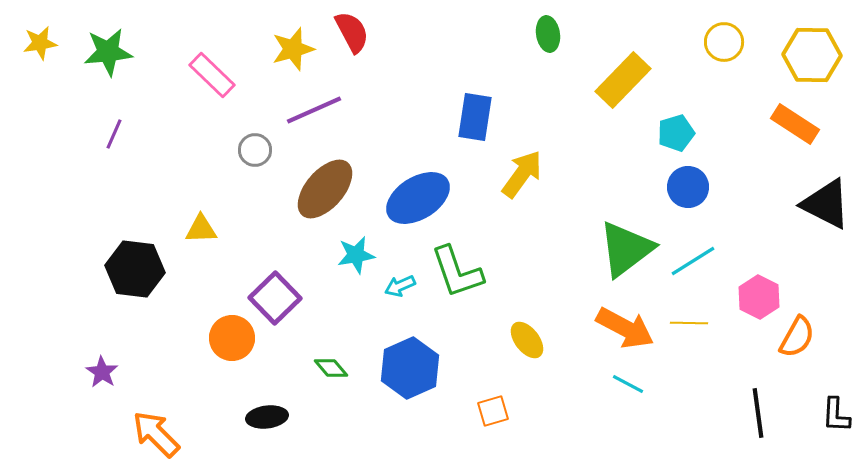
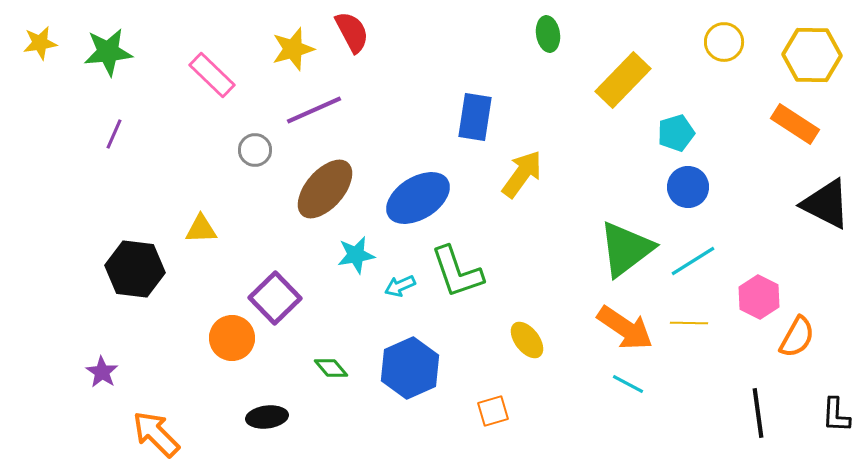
orange arrow at (625, 328): rotated 6 degrees clockwise
